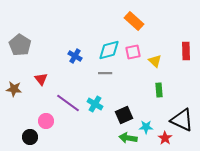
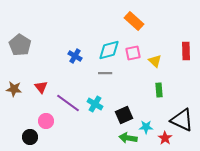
pink square: moved 1 px down
red triangle: moved 8 px down
